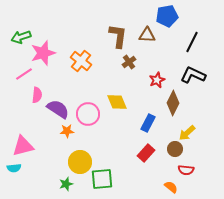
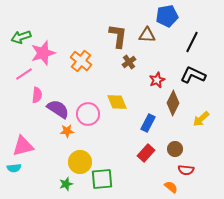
yellow arrow: moved 14 px right, 14 px up
